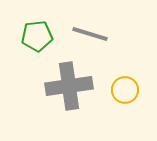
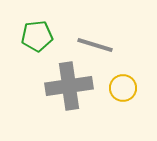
gray line: moved 5 px right, 11 px down
yellow circle: moved 2 px left, 2 px up
